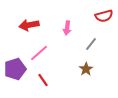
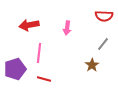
red semicircle: rotated 18 degrees clockwise
gray line: moved 12 px right
pink line: rotated 42 degrees counterclockwise
brown star: moved 6 px right, 4 px up
red line: moved 1 px right, 1 px up; rotated 40 degrees counterclockwise
